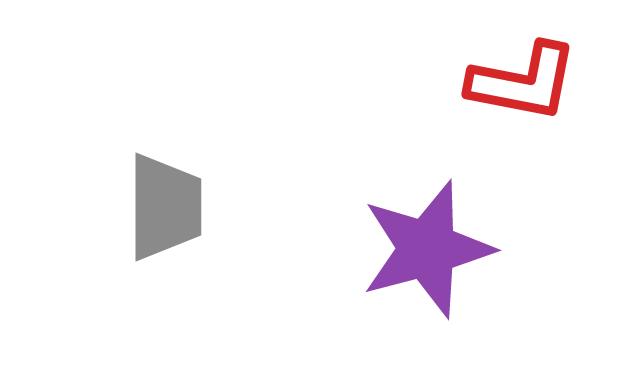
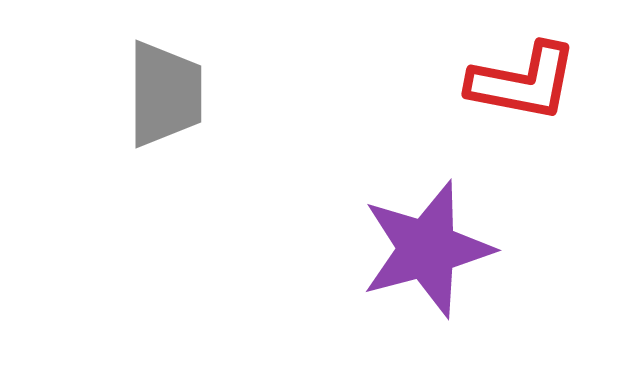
gray trapezoid: moved 113 px up
